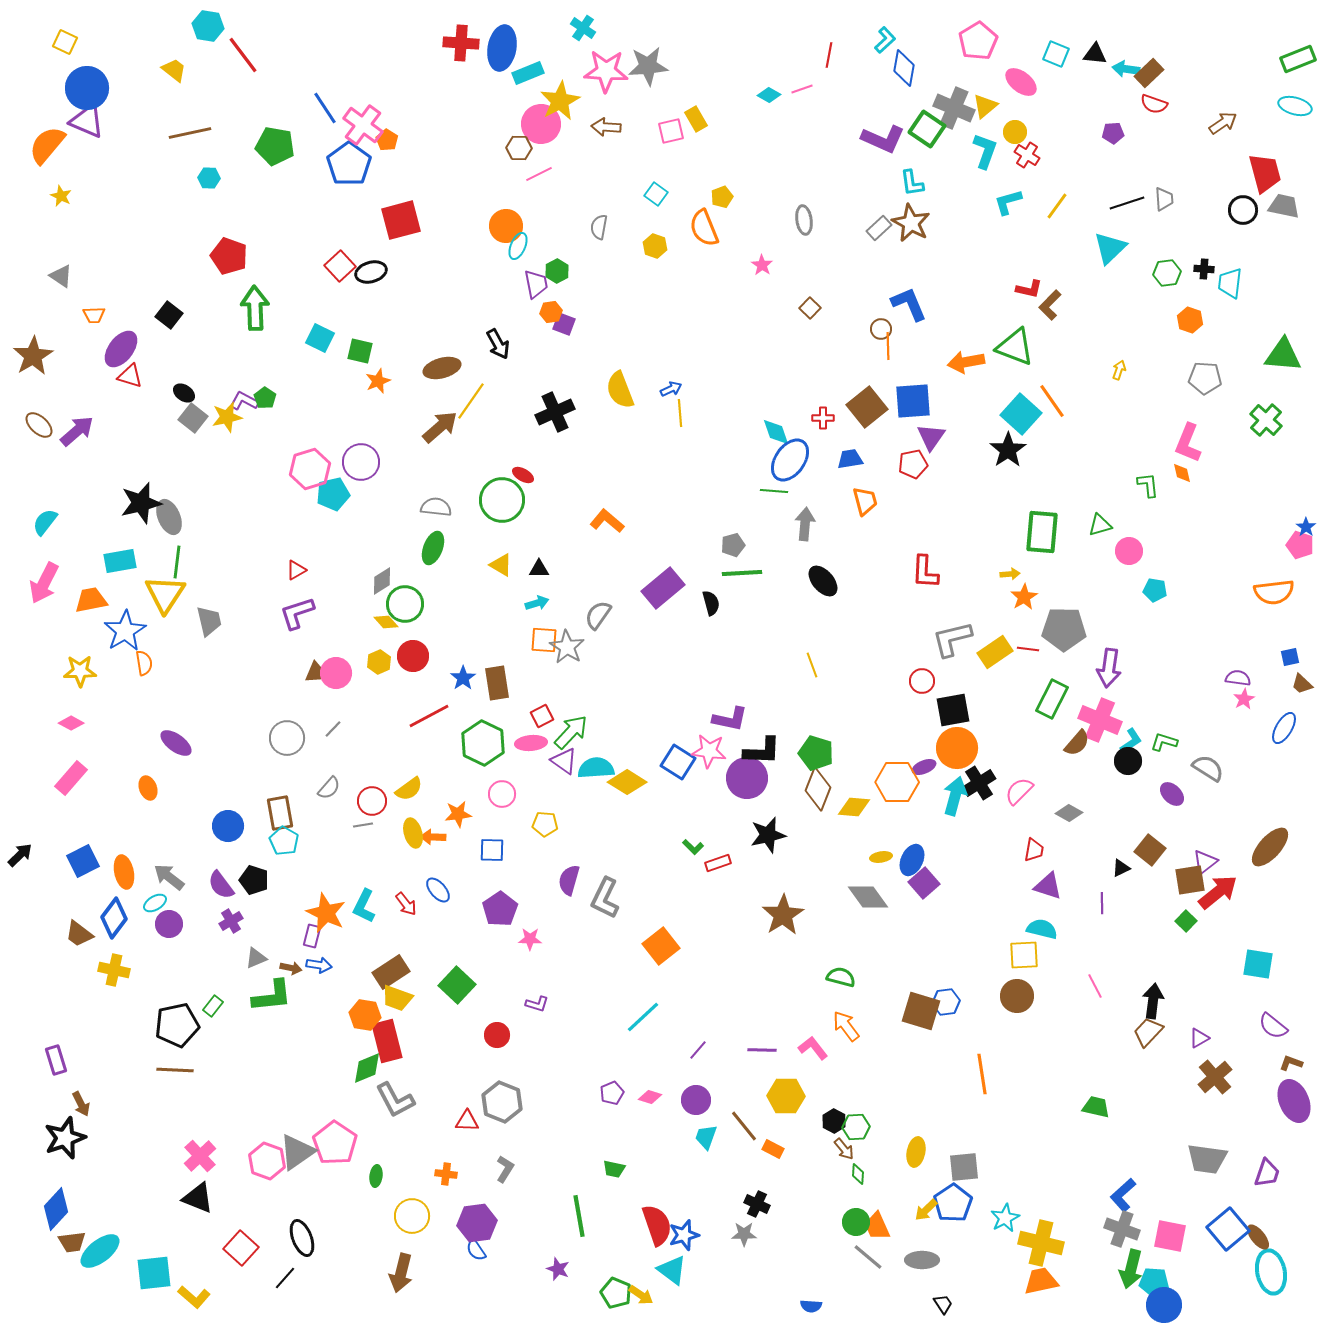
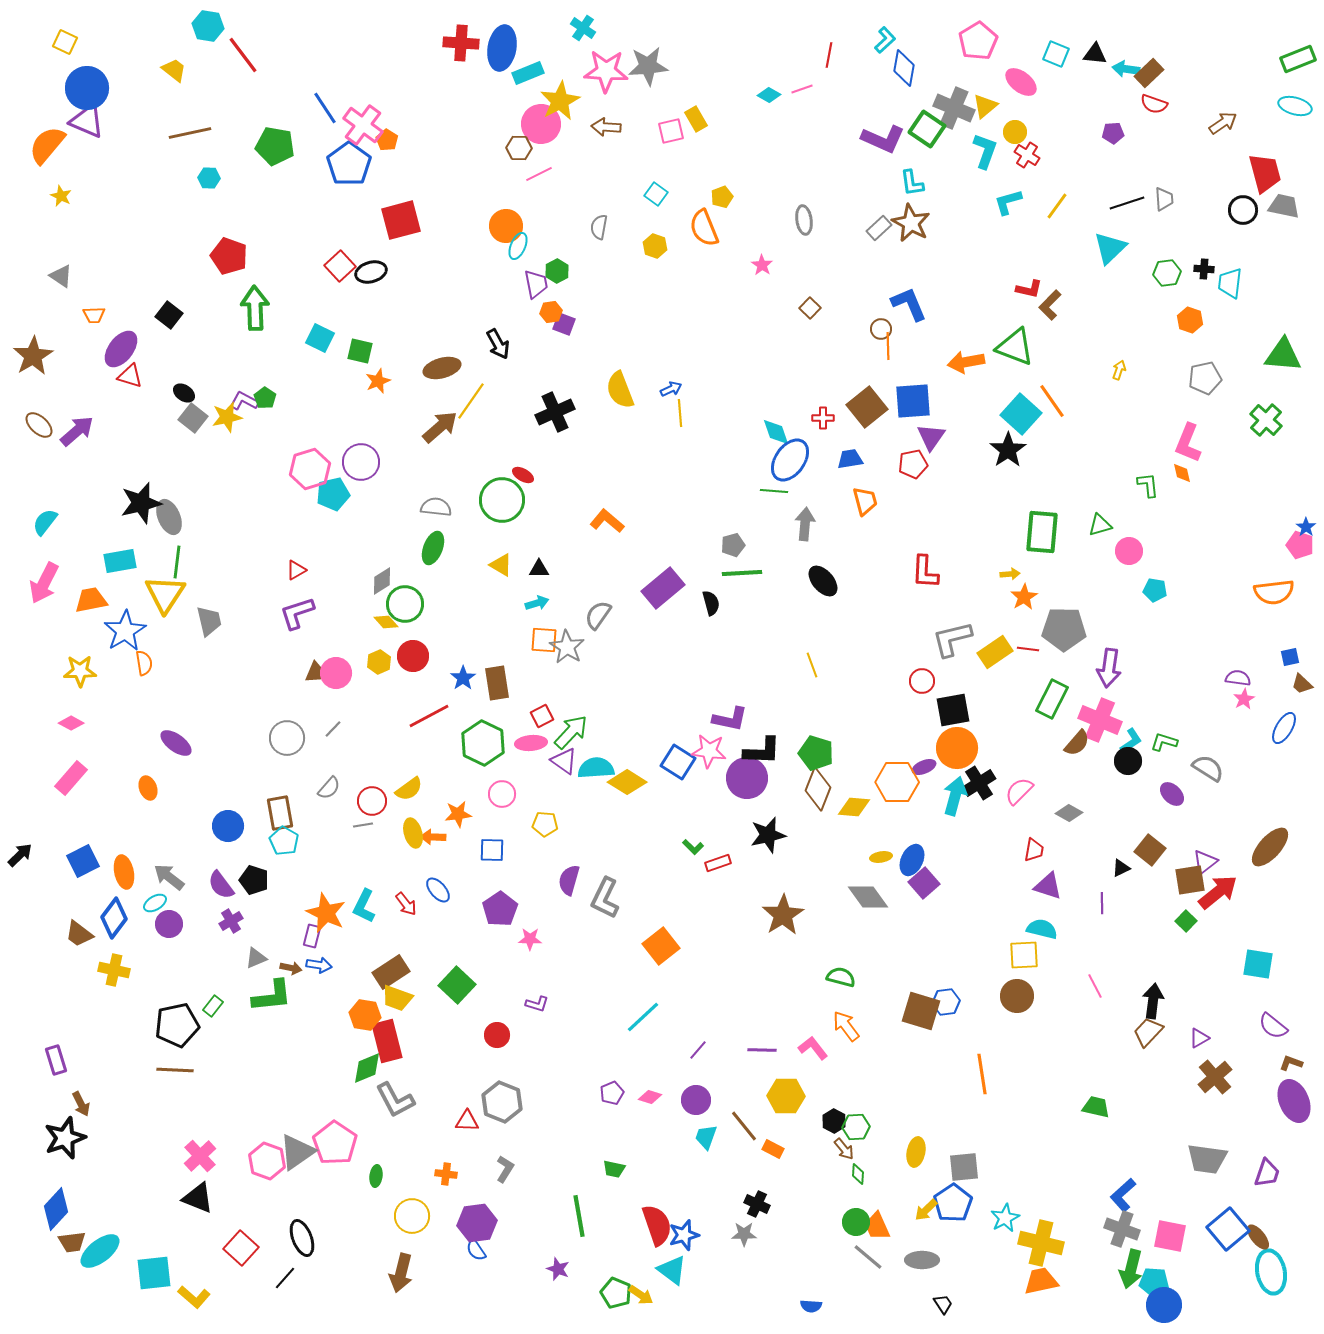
gray pentagon at (1205, 378): rotated 16 degrees counterclockwise
